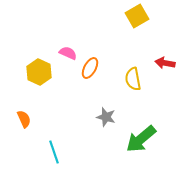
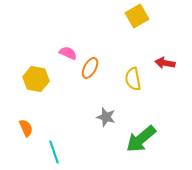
yellow hexagon: moved 3 px left, 7 px down; rotated 15 degrees counterclockwise
orange semicircle: moved 2 px right, 9 px down
